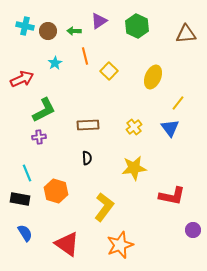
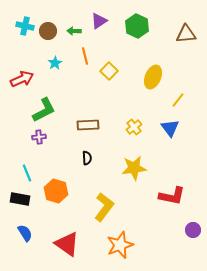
yellow line: moved 3 px up
